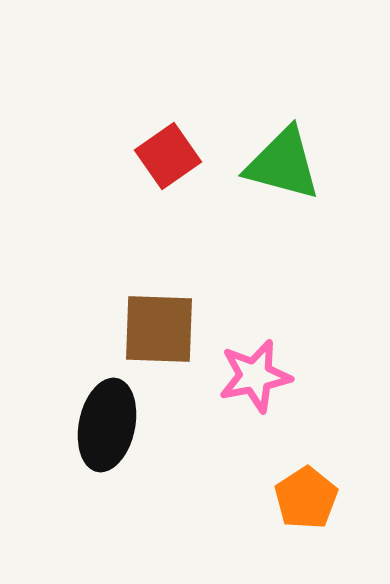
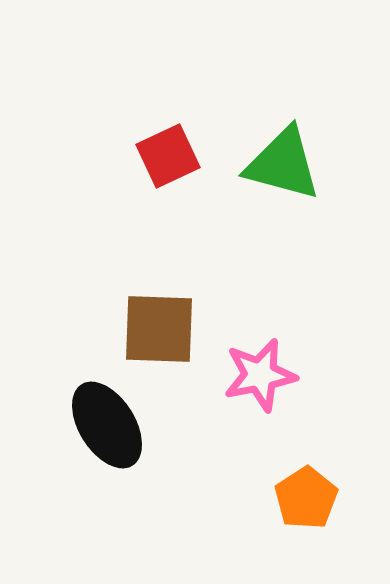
red square: rotated 10 degrees clockwise
pink star: moved 5 px right, 1 px up
black ellipse: rotated 44 degrees counterclockwise
